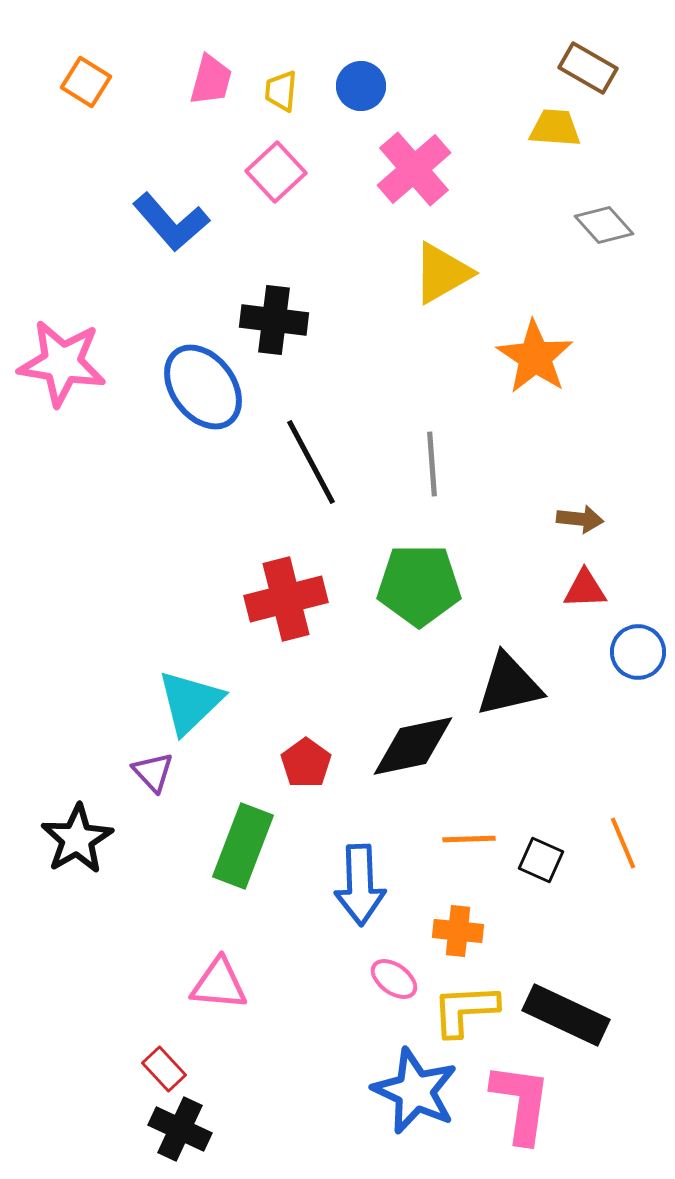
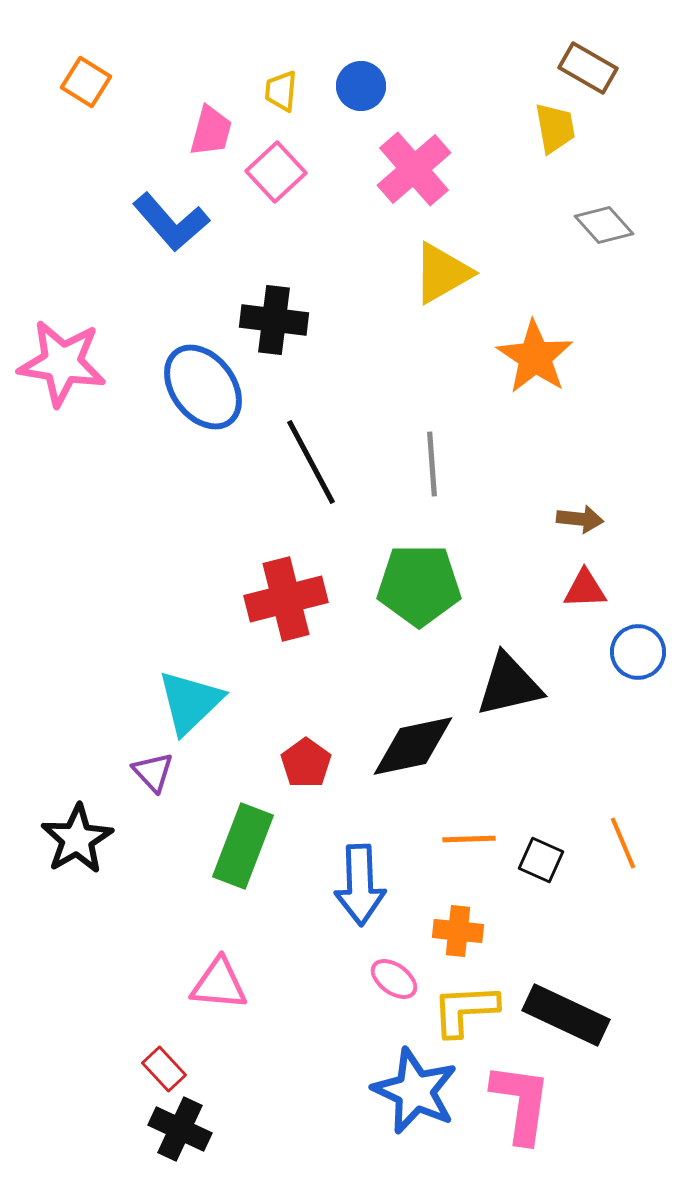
pink trapezoid at (211, 80): moved 51 px down
yellow trapezoid at (555, 128): rotated 76 degrees clockwise
